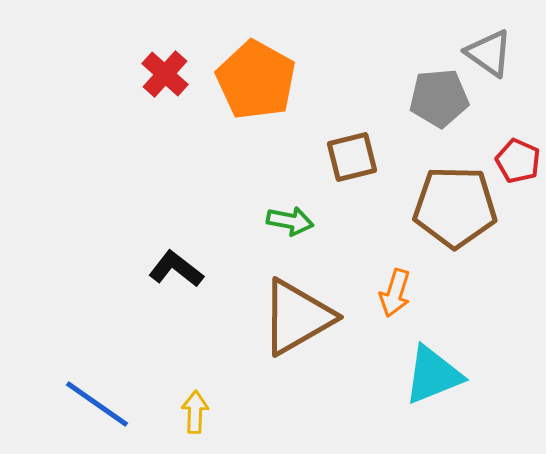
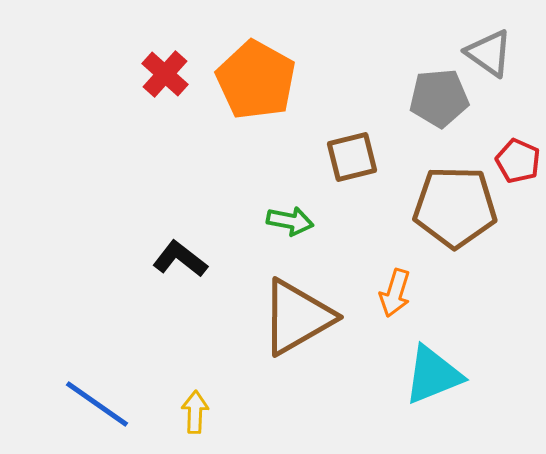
black L-shape: moved 4 px right, 10 px up
